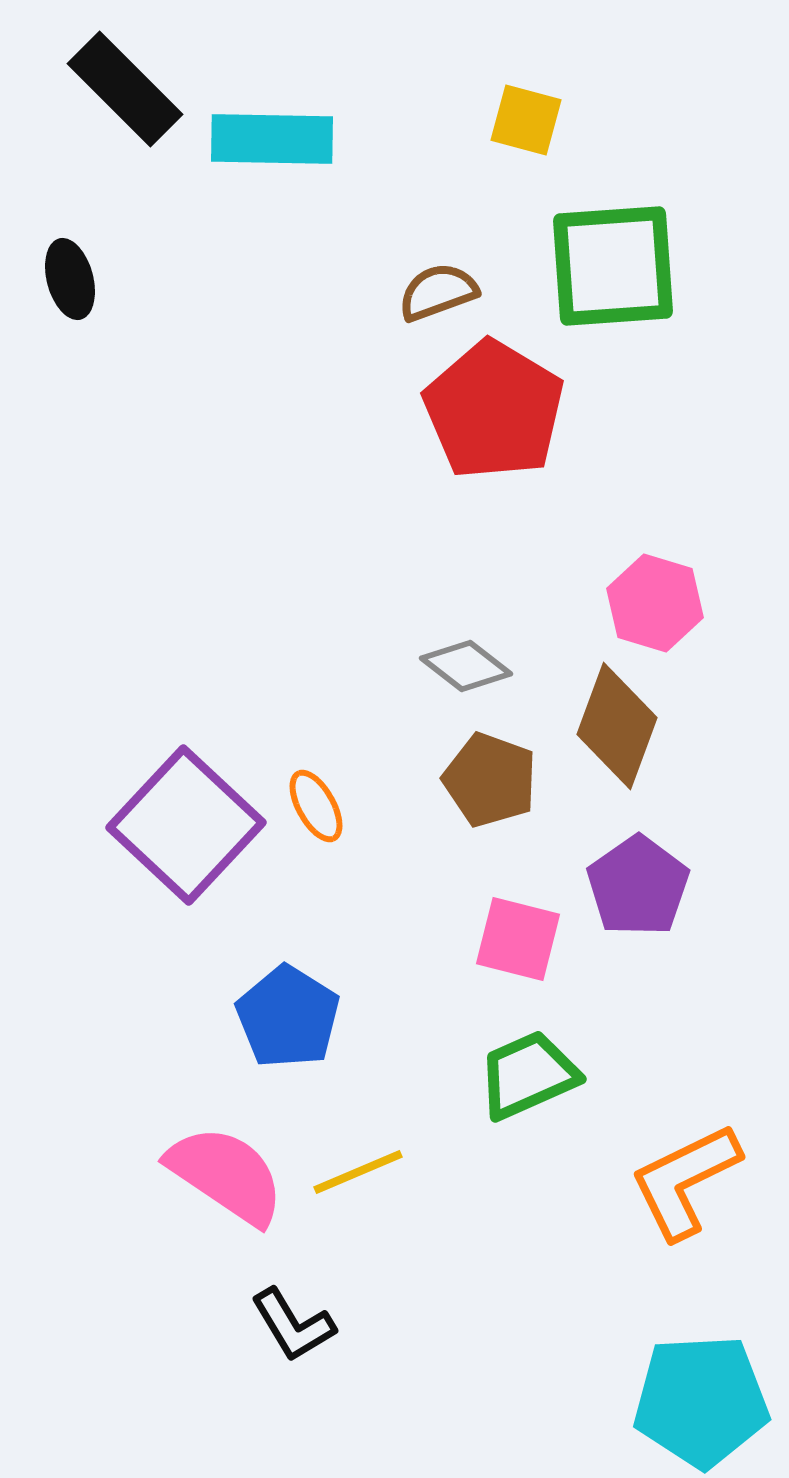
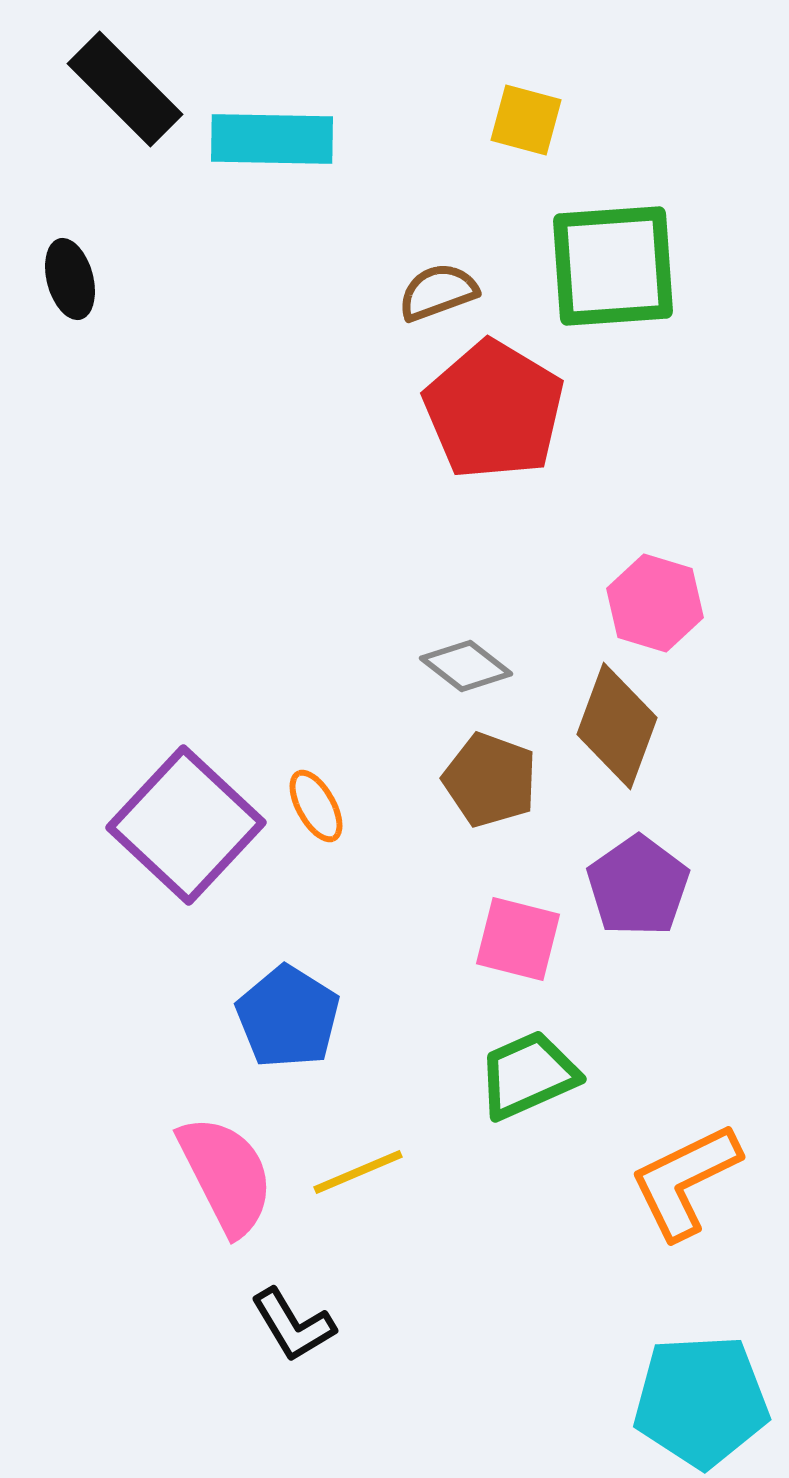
pink semicircle: rotated 29 degrees clockwise
